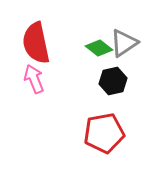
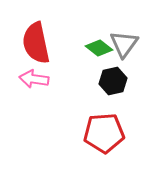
gray triangle: moved 1 px down; rotated 20 degrees counterclockwise
pink arrow: rotated 60 degrees counterclockwise
red pentagon: rotated 6 degrees clockwise
